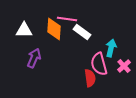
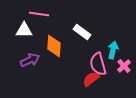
pink line: moved 28 px left, 5 px up
orange diamond: moved 17 px down
cyan arrow: moved 2 px right, 2 px down
purple arrow: moved 4 px left, 2 px down; rotated 42 degrees clockwise
pink semicircle: moved 1 px left
red semicircle: moved 1 px right, 1 px down; rotated 120 degrees counterclockwise
